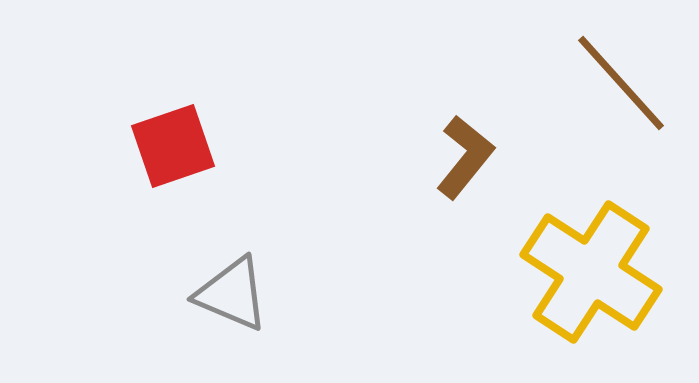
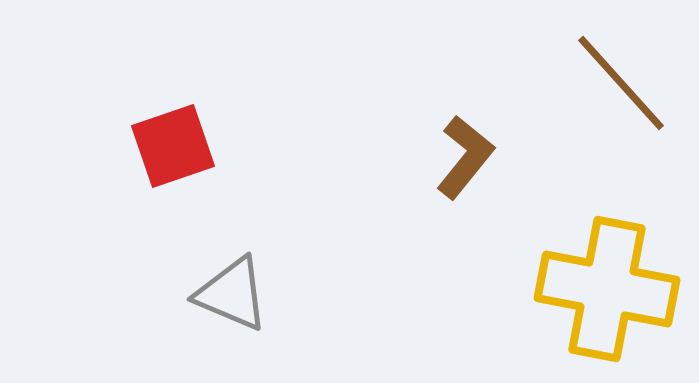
yellow cross: moved 16 px right, 17 px down; rotated 22 degrees counterclockwise
